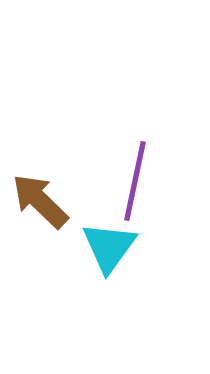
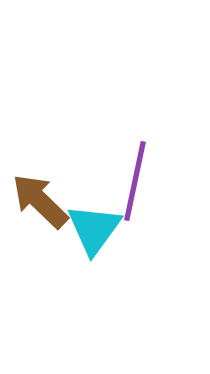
cyan triangle: moved 15 px left, 18 px up
